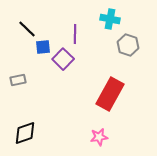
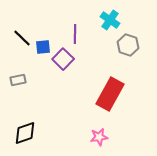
cyan cross: moved 1 px down; rotated 24 degrees clockwise
black line: moved 5 px left, 9 px down
